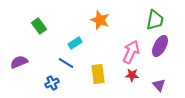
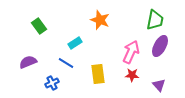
purple semicircle: moved 9 px right
